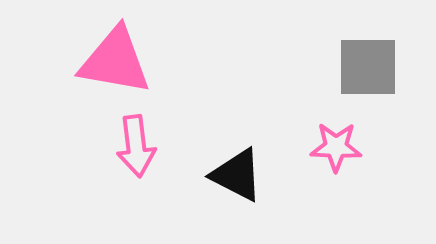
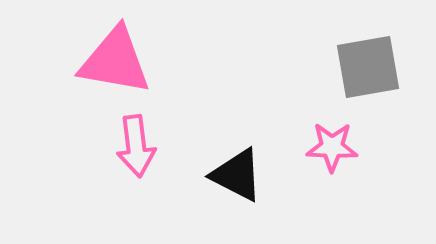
gray square: rotated 10 degrees counterclockwise
pink star: moved 4 px left
